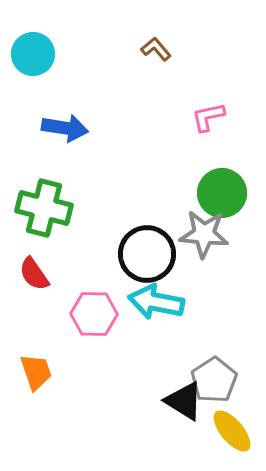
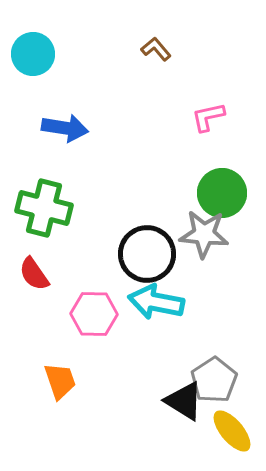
orange trapezoid: moved 24 px right, 9 px down
